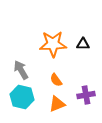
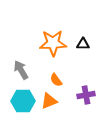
orange star: moved 1 px up
cyan hexagon: moved 1 px right, 4 px down; rotated 15 degrees counterclockwise
orange triangle: moved 8 px left, 3 px up
